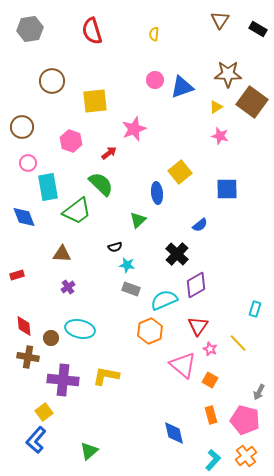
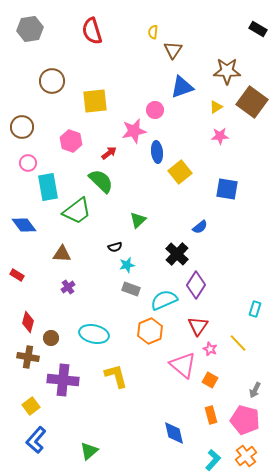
brown triangle at (220, 20): moved 47 px left, 30 px down
yellow semicircle at (154, 34): moved 1 px left, 2 px up
brown star at (228, 74): moved 1 px left, 3 px up
pink circle at (155, 80): moved 30 px down
pink star at (134, 129): moved 2 px down; rotated 10 degrees clockwise
pink star at (220, 136): rotated 18 degrees counterclockwise
green semicircle at (101, 184): moved 3 px up
blue square at (227, 189): rotated 10 degrees clockwise
blue ellipse at (157, 193): moved 41 px up
blue diamond at (24, 217): moved 8 px down; rotated 15 degrees counterclockwise
blue semicircle at (200, 225): moved 2 px down
cyan star at (127, 265): rotated 21 degrees counterclockwise
red rectangle at (17, 275): rotated 48 degrees clockwise
purple diamond at (196, 285): rotated 28 degrees counterclockwise
red diamond at (24, 326): moved 4 px right, 4 px up; rotated 20 degrees clockwise
cyan ellipse at (80, 329): moved 14 px right, 5 px down
yellow L-shape at (106, 376): moved 10 px right; rotated 64 degrees clockwise
gray arrow at (259, 392): moved 4 px left, 2 px up
yellow square at (44, 412): moved 13 px left, 6 px up
